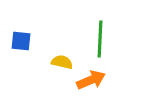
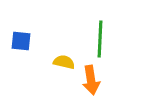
yellow semicircle: moved 2 px right
orange arrow: rotated 104 degrees clockwise
